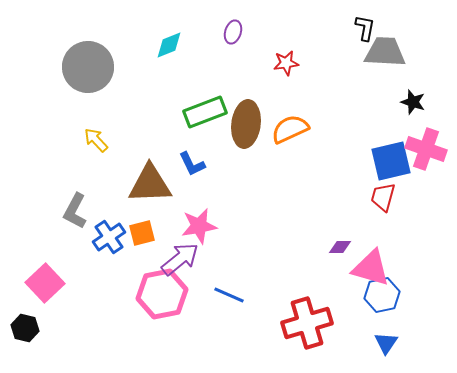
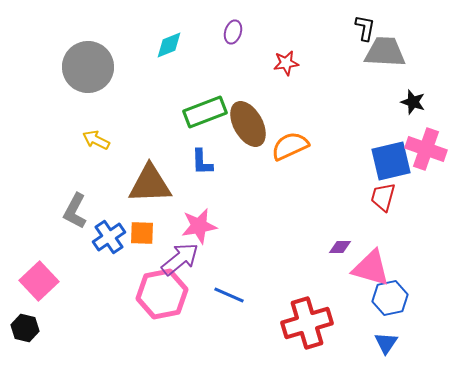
brown ellipse: moved 2 px right; rotated 36 degrees counterclockwise
orange semicircle: moved 17 px down
yellow arrow: rotated 20 degrees counterclockwise
blue L-shape: moved 10 px right, 2 px up; rotated 24 degrees clockwise
orange square: rotated 16 degrees clockwise
pink square: moved 6 px left, 2 px up
blue hexagon: moved 8 px right, 3 px down
